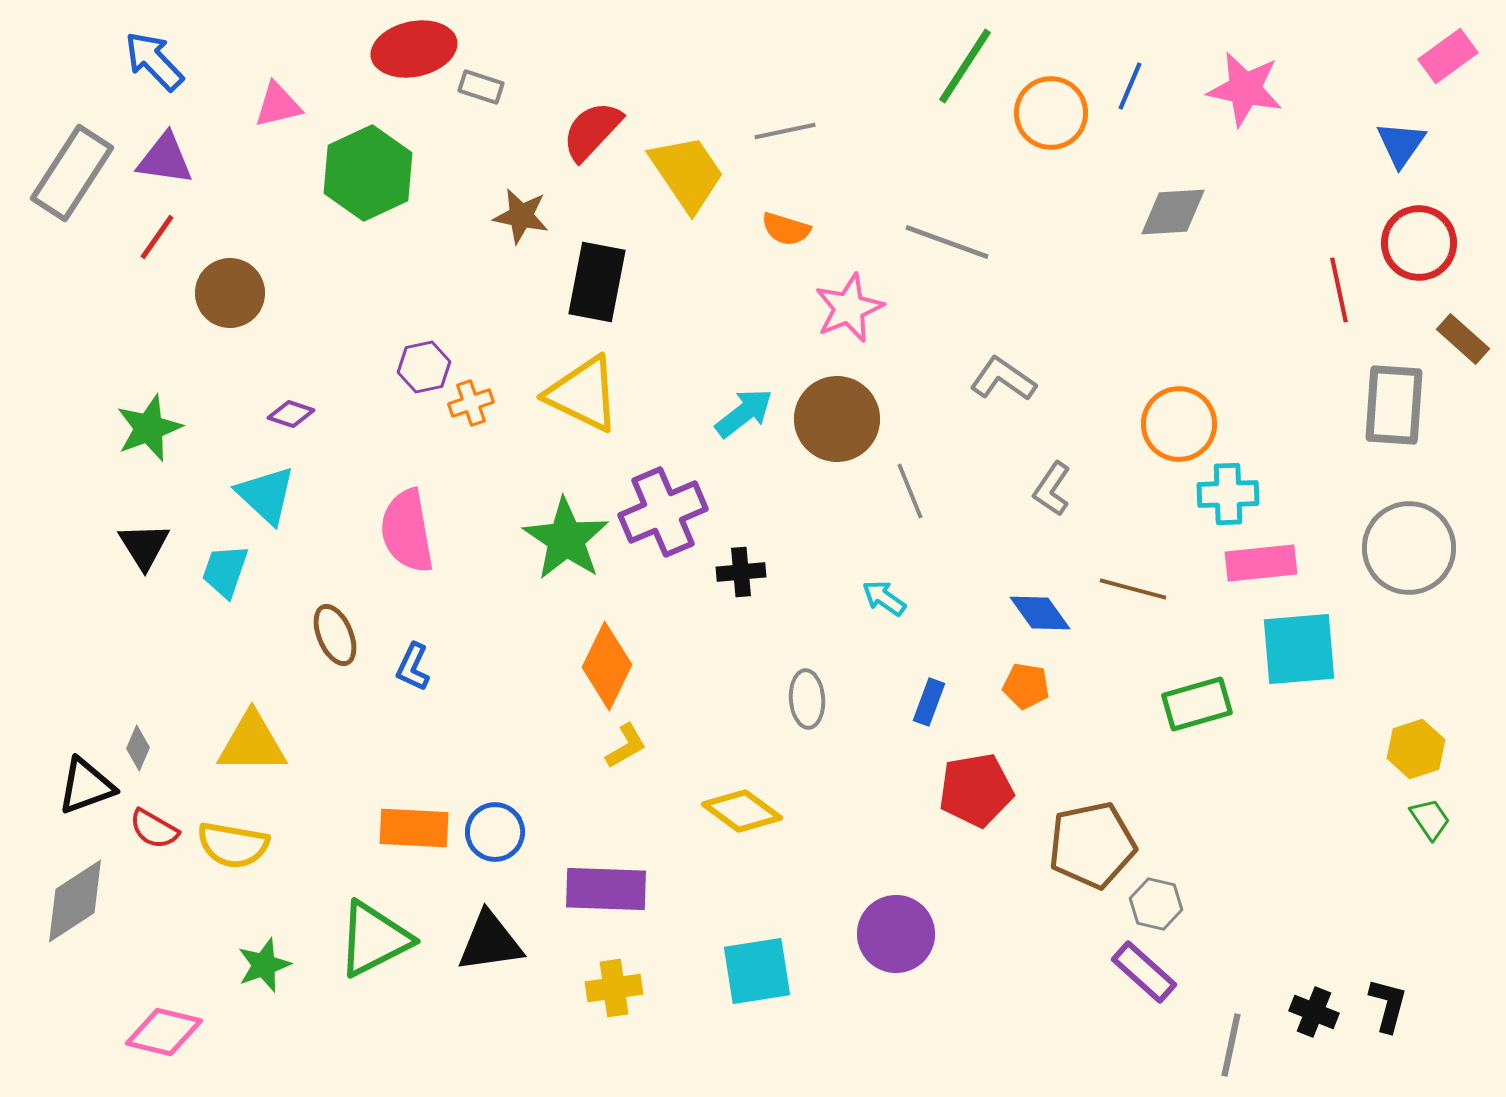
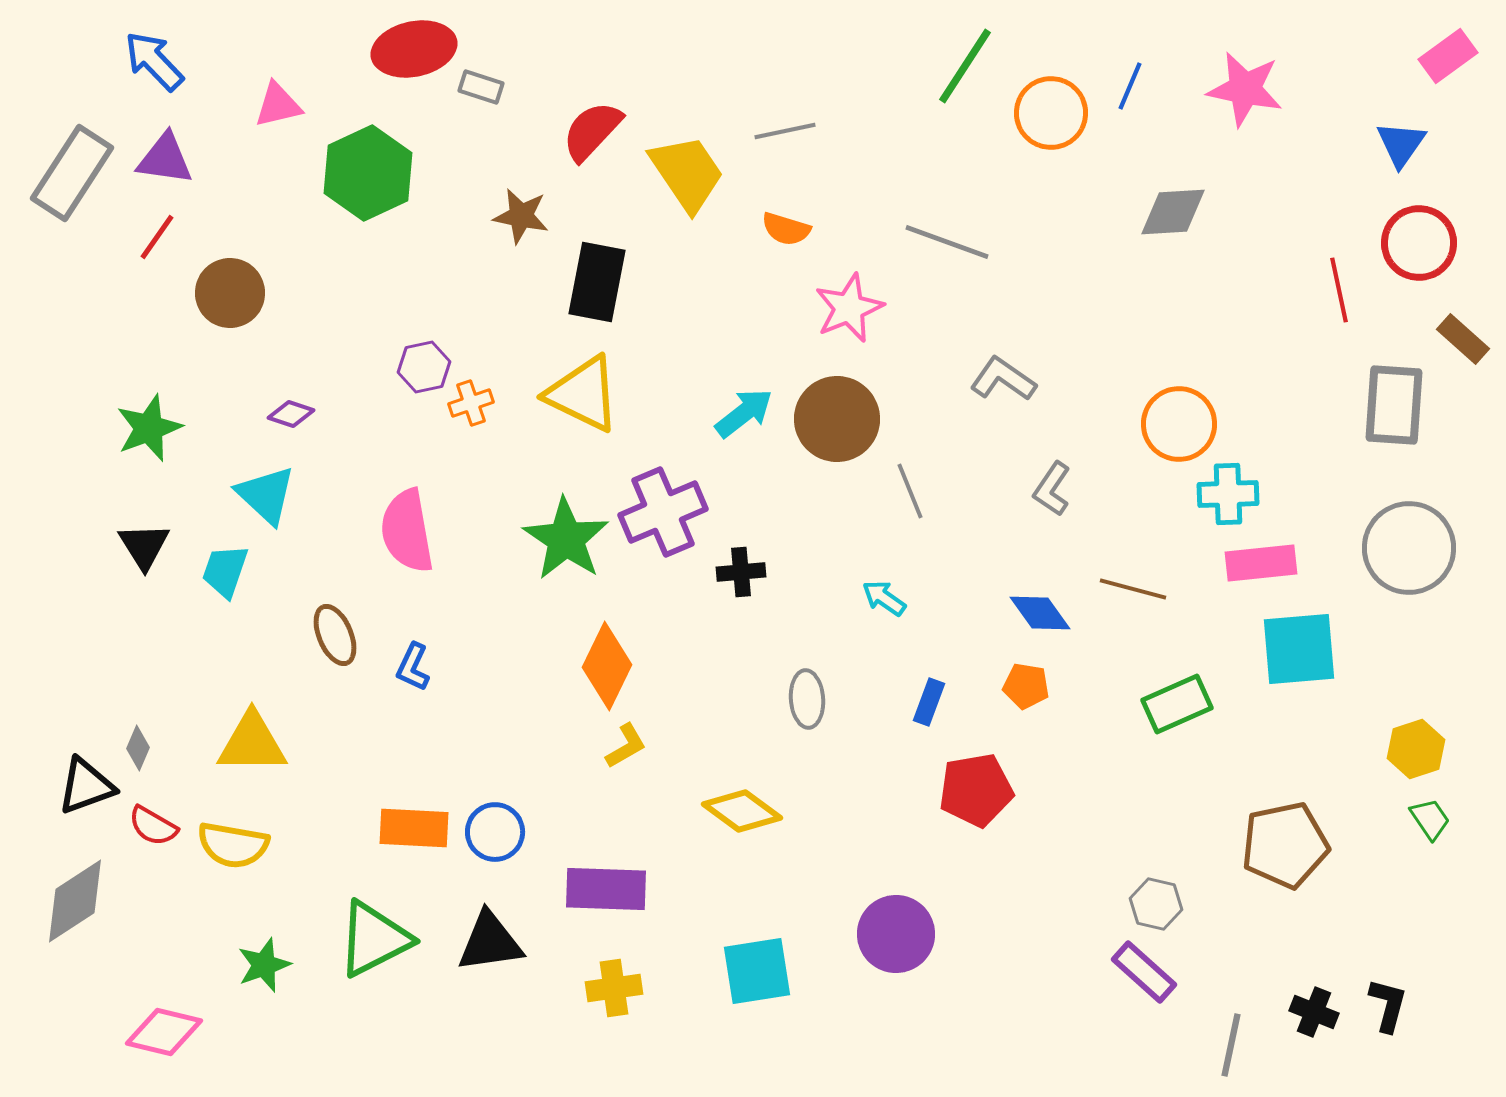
green rectangle at (1197, 704): moved 20 px left; rotated 8 degrees counterclockwise
red semicircle at (154, 829): moved 1 px left, 3 px up
brown pentagon at (1092, 845): moved 193 px right
